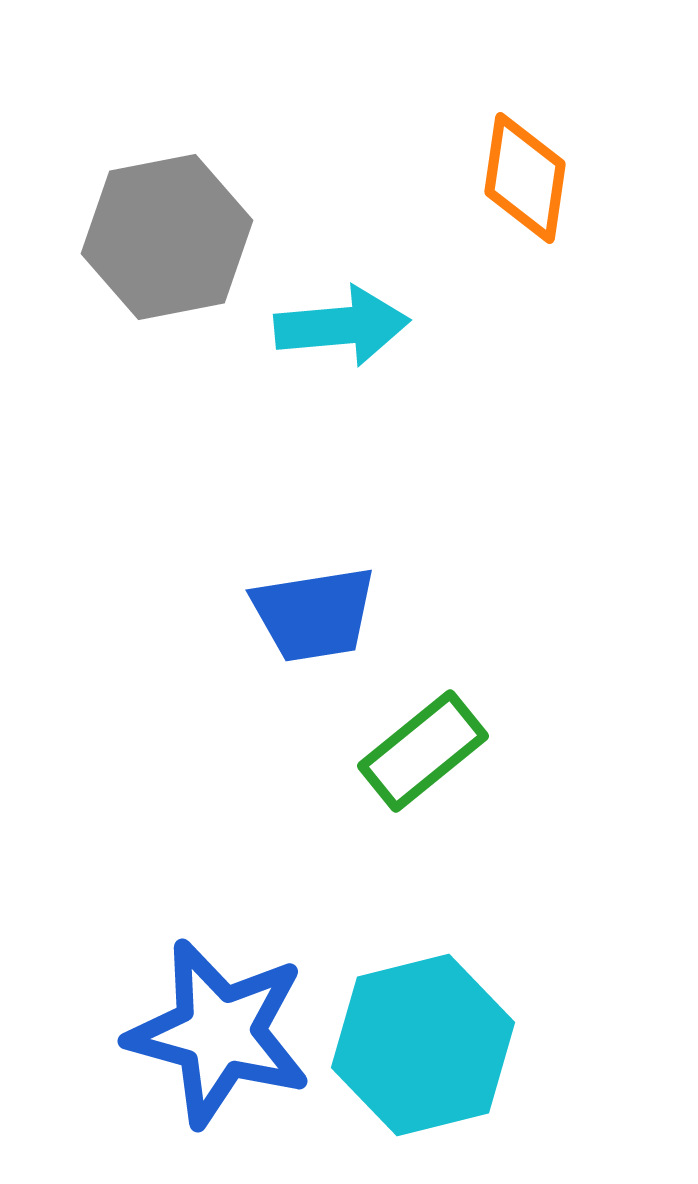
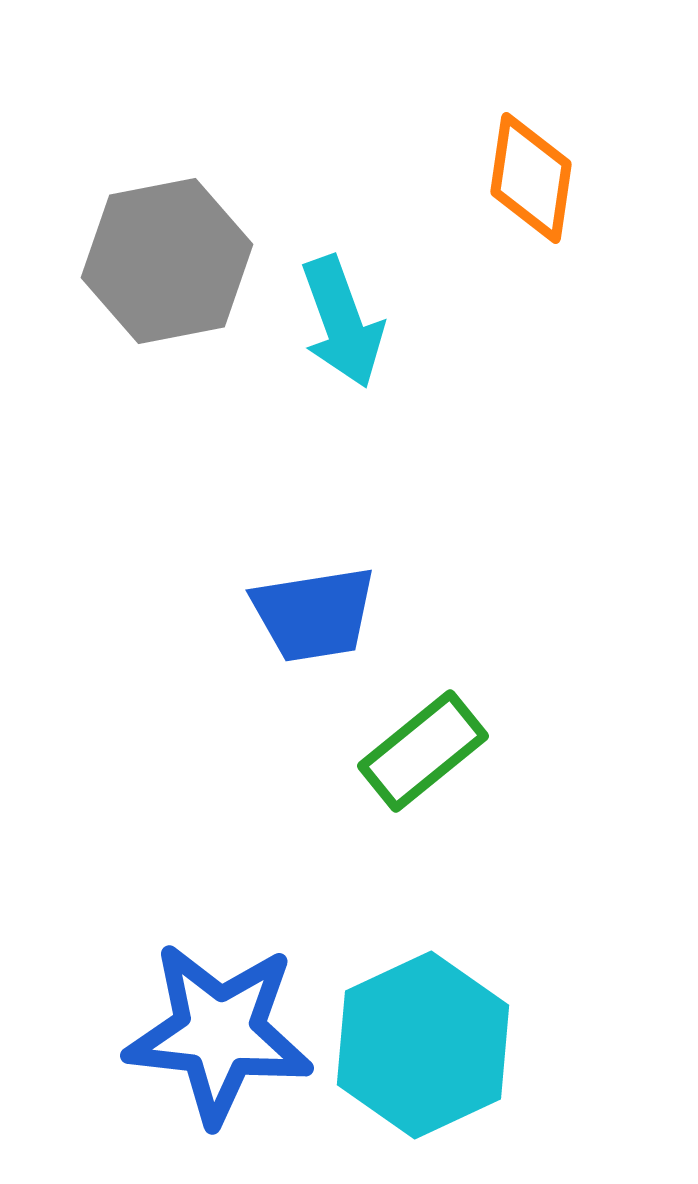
orange diamond: moved 6 px right
gray hexagon: moved 24 px down
cyan arrow: moved 4 px up; rotated 75 degrees clockwise
blue star: rotated 9 degrees counterclockwise
cyan hexagon: rotated 11 degrees counterclockwise
